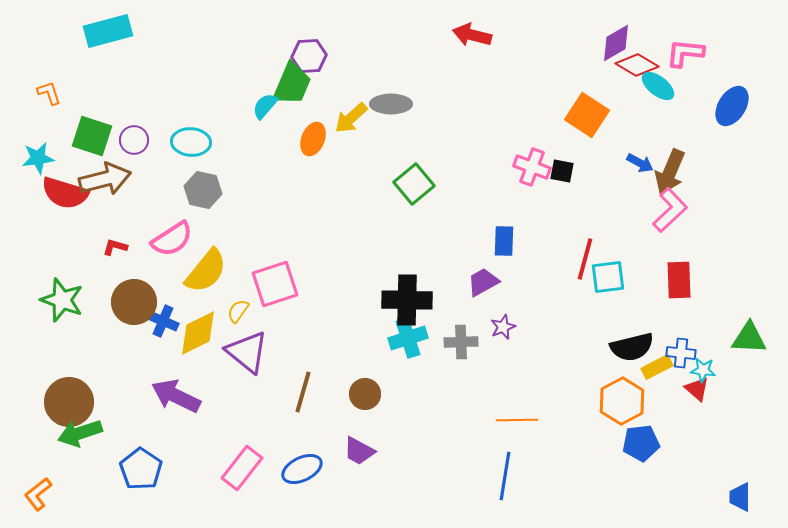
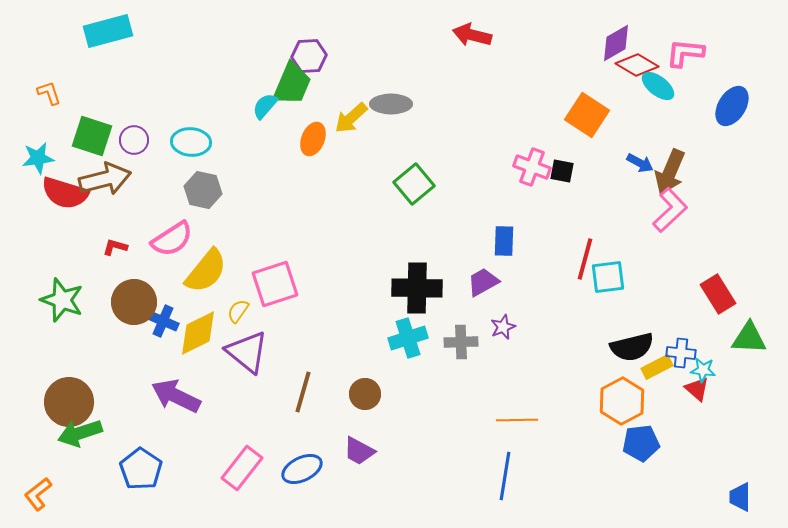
red rectangle at (679, 280): moved 39 px right, 14 px down; rotated 30 degrees counterclockwise
black cross at (407, 300): moved 10 px right, 12 px up
